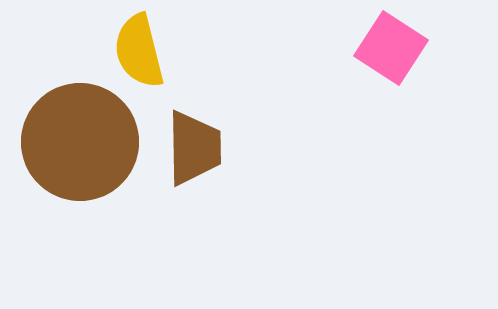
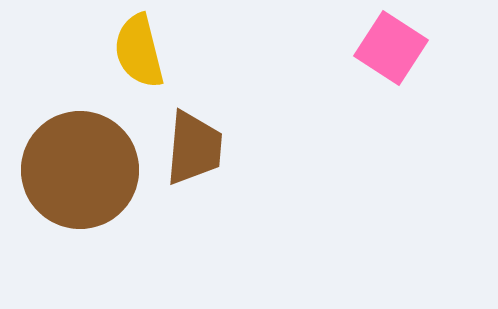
brown circle: moved 28 px down
brown trapezoid: rotated 6 degrees clockwise
